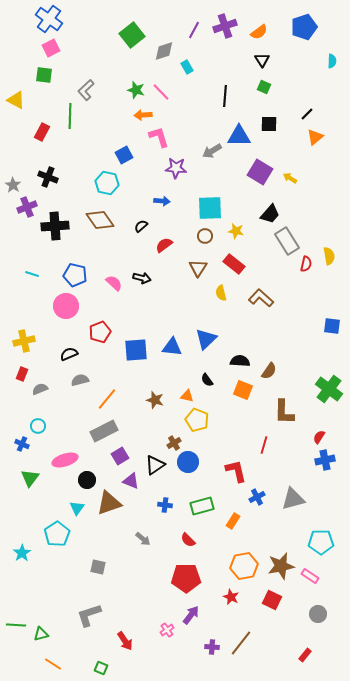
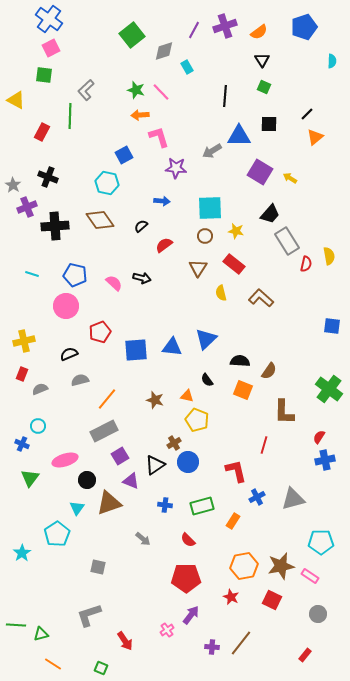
orange arrow at (143, 115): moved 3 px left
